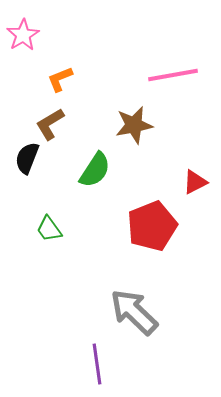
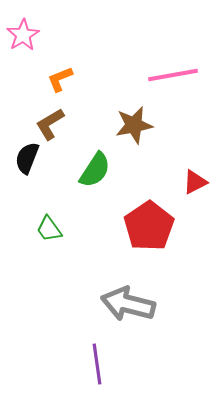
red pentagon: moved 3 px left; rotated 12 degrees counterclockwise
gray arrow: moved 6 px left, 8 px up; rotated 30 degrees counterclockwise
